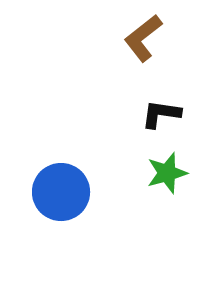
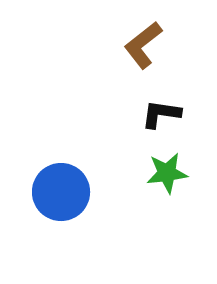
brown L-shape: moved 7 px down
green star: rotated 9 degrees clockwise
